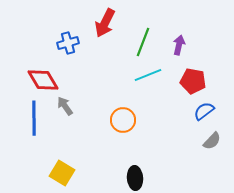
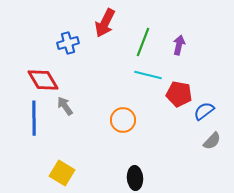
cyan line: rotated 36 degrees clockwise
red pentagon: moved 14 px left, 13 px down
